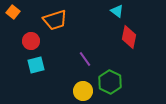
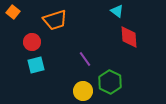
red diamond: rotated 15 degrees counterclockwise
red circle: moved 1 px right, 1 px down
